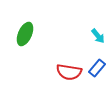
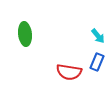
green ellipse: rotated 30 degrees counterclockwise
blue rectangle: moved 6 px up; rotated 18 degrees counterclockwise
